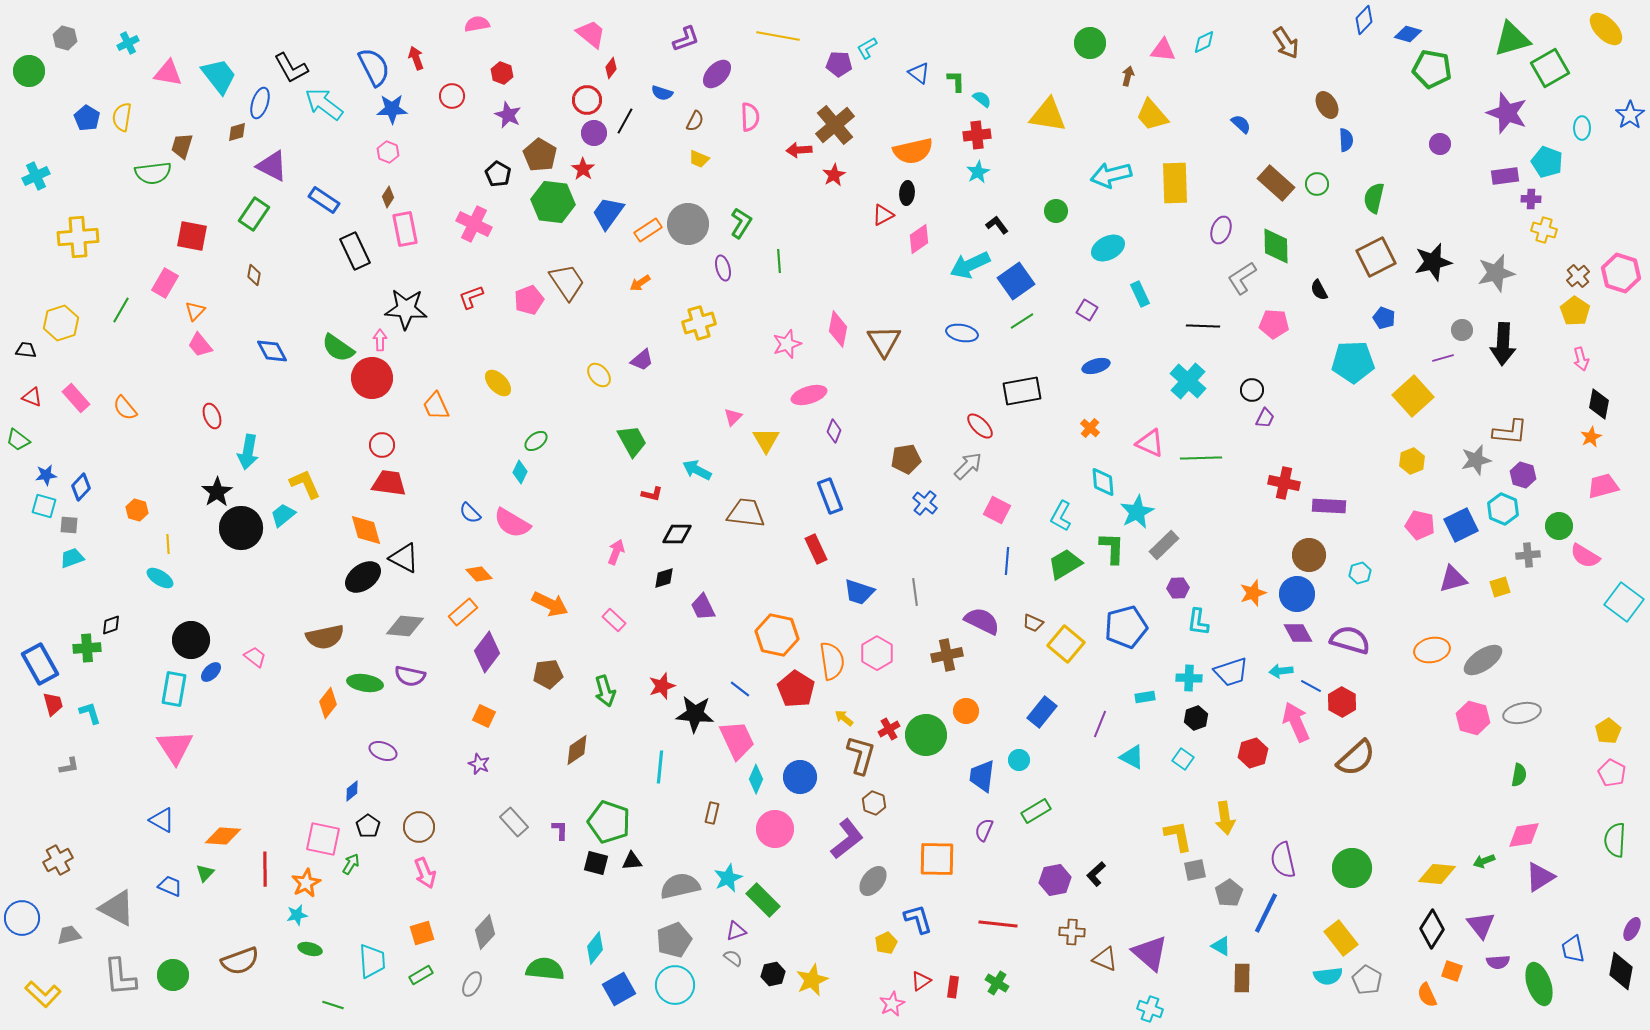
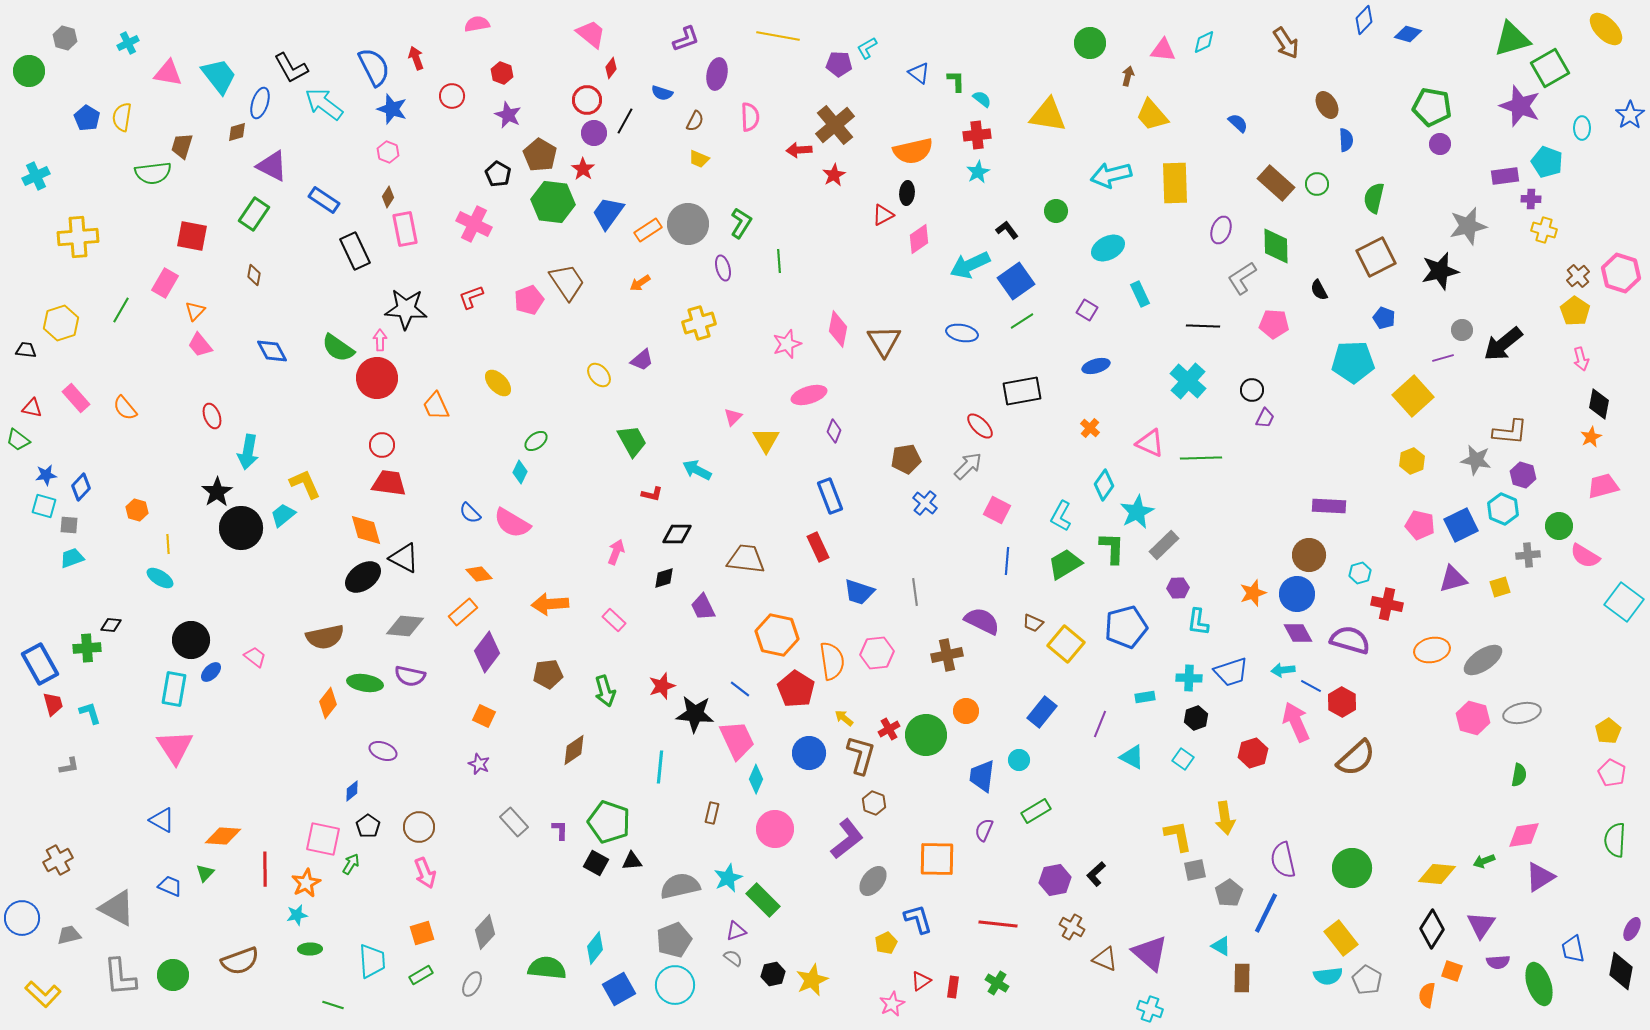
green pentagon at (1432, 69): moved 38 px down
purple ellipse at (717, 74): rotated 32 degrees counterclockwise
blue star at (392, 109): rotated 20 degrees clockwise
purple star at (1507, 113): moved 13 px right, 7 px up
blue semicircle at (1241, 124): moved 3 px left, 1 px up
black L-shape at (997, 225): moved 10 px right, 5 px down
black star at (1433, 262): moved 7 px right, 9 px down
gray star at (1496, 273): moved 28 px left, 47 px up
black arrow at (1503, 344): rotated 48 degrees clockwise
red circle at (372, 378): moved 5 px right
red triangle at (32, 397): moved 11 px down; rotated 10 degrees counterclockwise
gray star at (1476, 460): rotated 24 degrees clockwise
cyan diamond at (1103, 482): moved 1 px right, 3 px down; rotated 40 degrees clockwise
red cross at (1284, 483): moved 103 px right, 121 px down
brown trapezoid at (746, 513): moved 46 px down
red rectangle at (816, 549): moved 2 px right, 2 px up
orange arrow at (550, 604): rotated 150 degrees clockwise
black diamond at (111, 625): rotated 25 degrees clockwise
pink hexagon at (877, 653): rotated 24 degrees clockwise
cyan arrow at (1281, 671): moved 2 px right, 1 px up
brown diamond at (577, 750): moved 3 px left
blue circle at (800, 777): moved 9 px right, 24 px up
black square at (596, 863): rotated 15 degrees clockwise
purple triangle at (1481, 925): rotated 12 degrees clockwise
brown cross at (1072, 932): moved 5 px up; rotated 25 degrees clockwise
green ellipse at (310, 949): rotated 15 degrees counterclockwise
green semicircle at (545, 969): moved 2 px right, 1 px up
orange semicircle at (1427, 995): rotated 35 degrees clockwise
